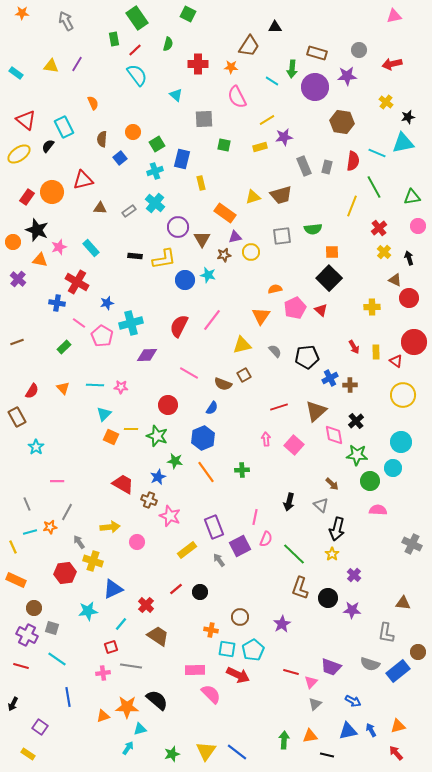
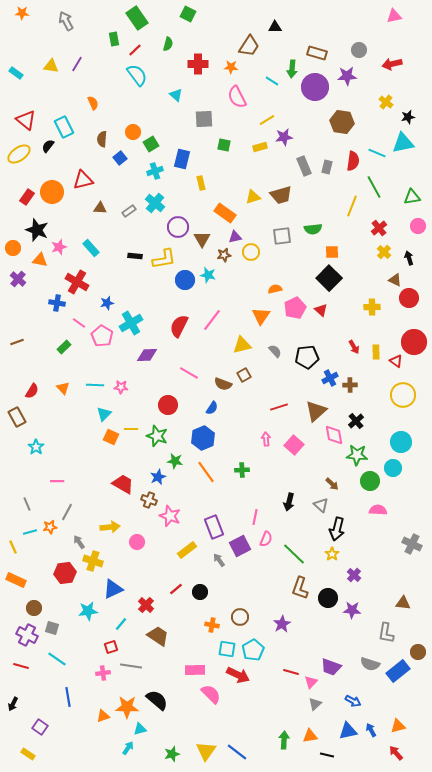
green square at (157, 144): moved 6 px left
orange circle at (13, 242): moved 6 px down
cyan cross at (131, 323): rotated 15 degrees counterclockwise
orange cross at (211, 630): moved 1 px right, 5 px up
